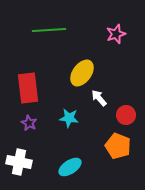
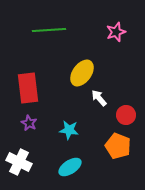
pink star: moved 2 px up
cyan star: moved 12 px down
white cross: rotated 15 degrees clockwise
